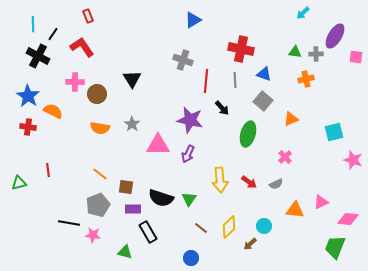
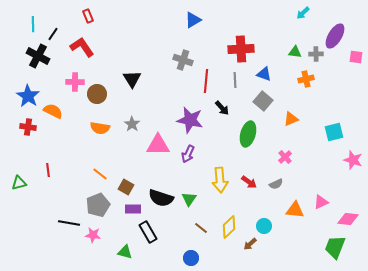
red cross at (241, 49): rotated 15 degrees counterclockwise
brown square at (126, 187): rotated 21 degrees clockwise
